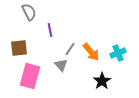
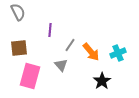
gray semicircle: moved 11 px left
purple line: rotated 16 degrees clockwise
gray line: moved 4 px up
